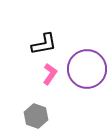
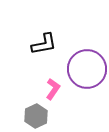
pink L-shape: moved 3 px right, 15 px down
gray hexagon: rotated 15 degrees clockwise
